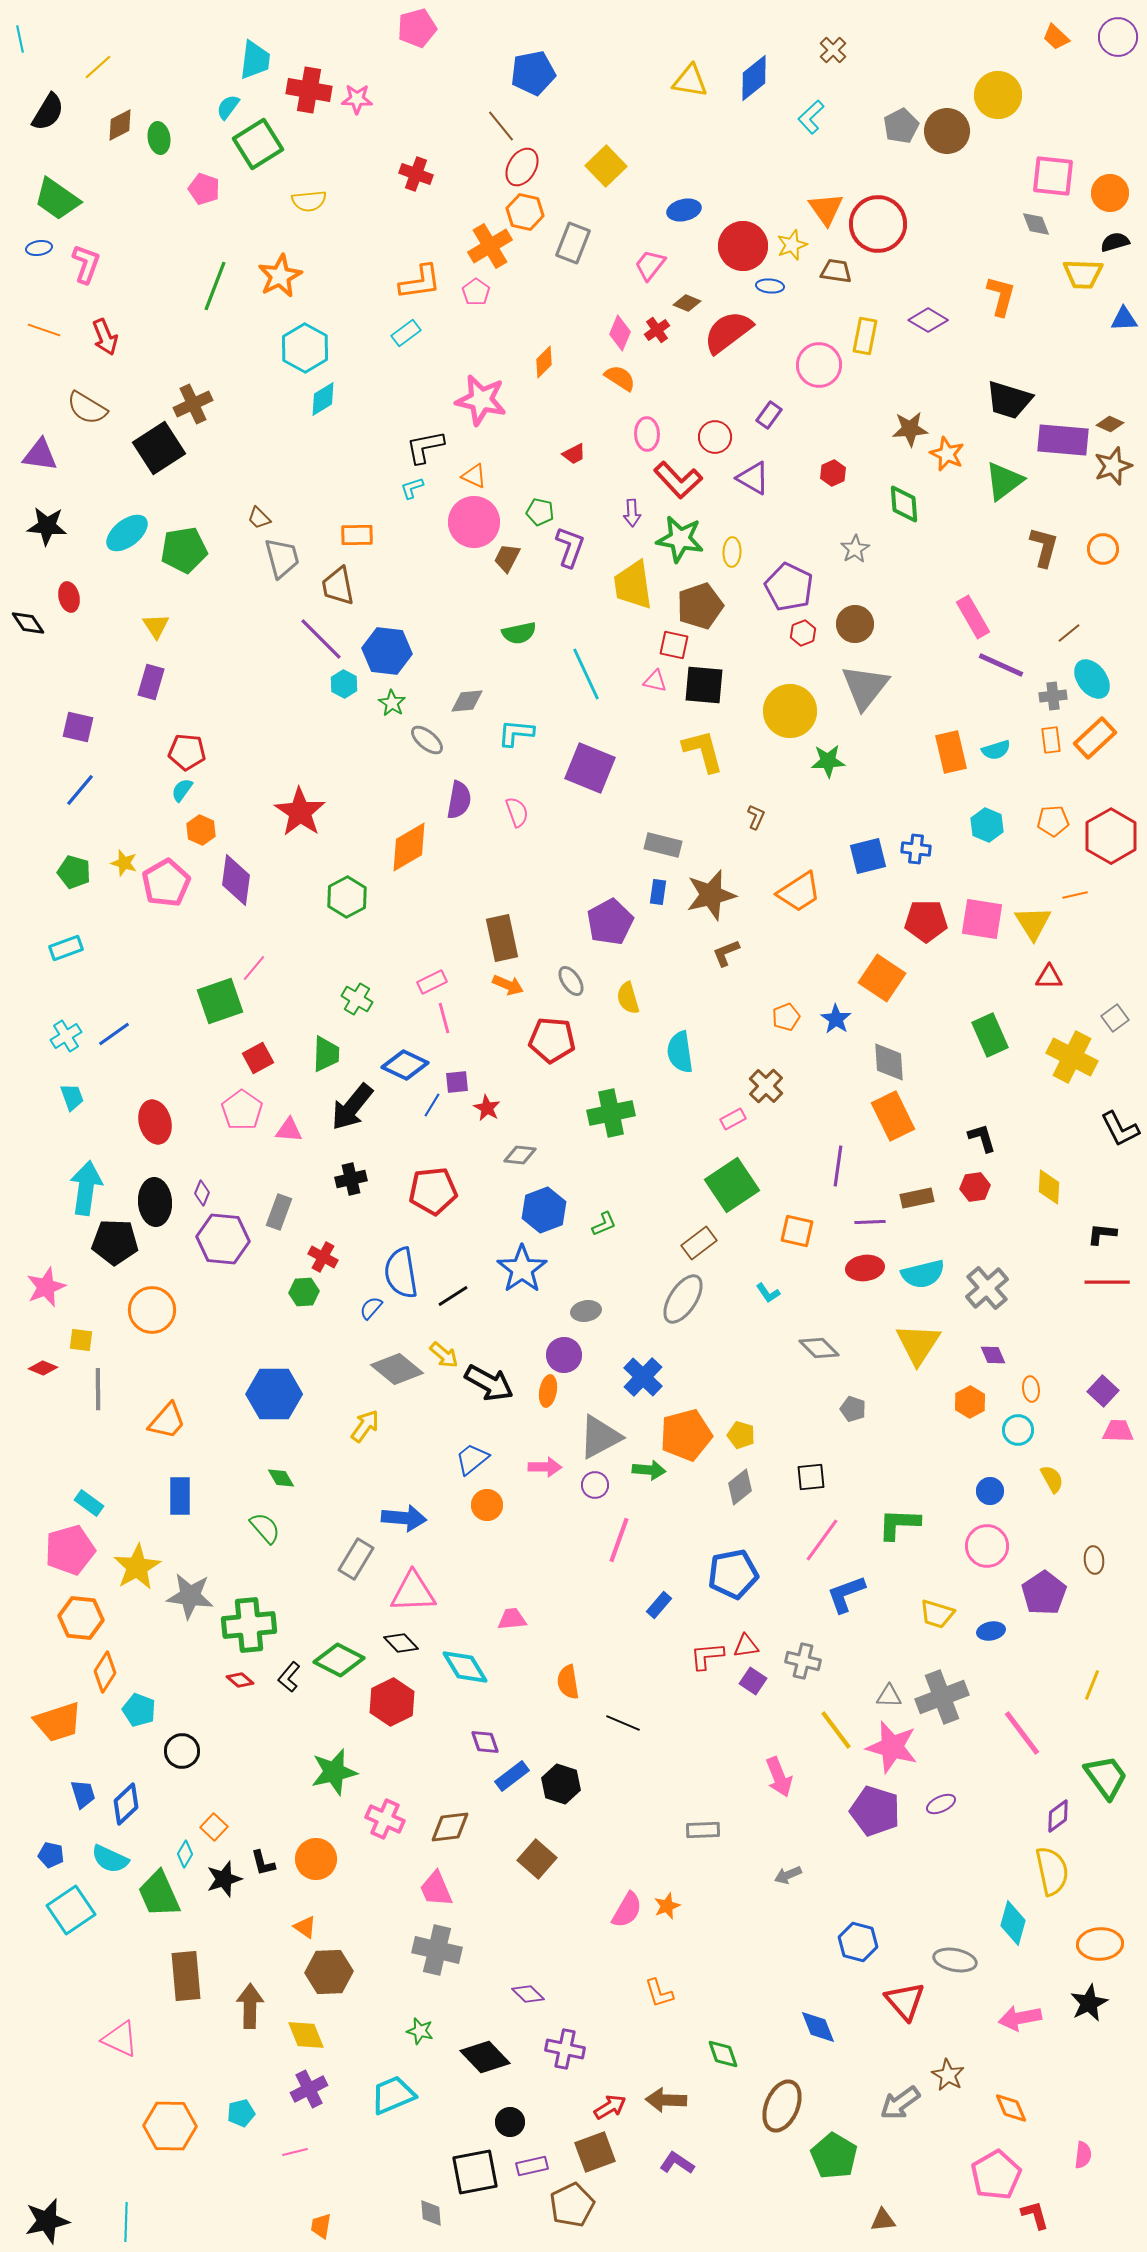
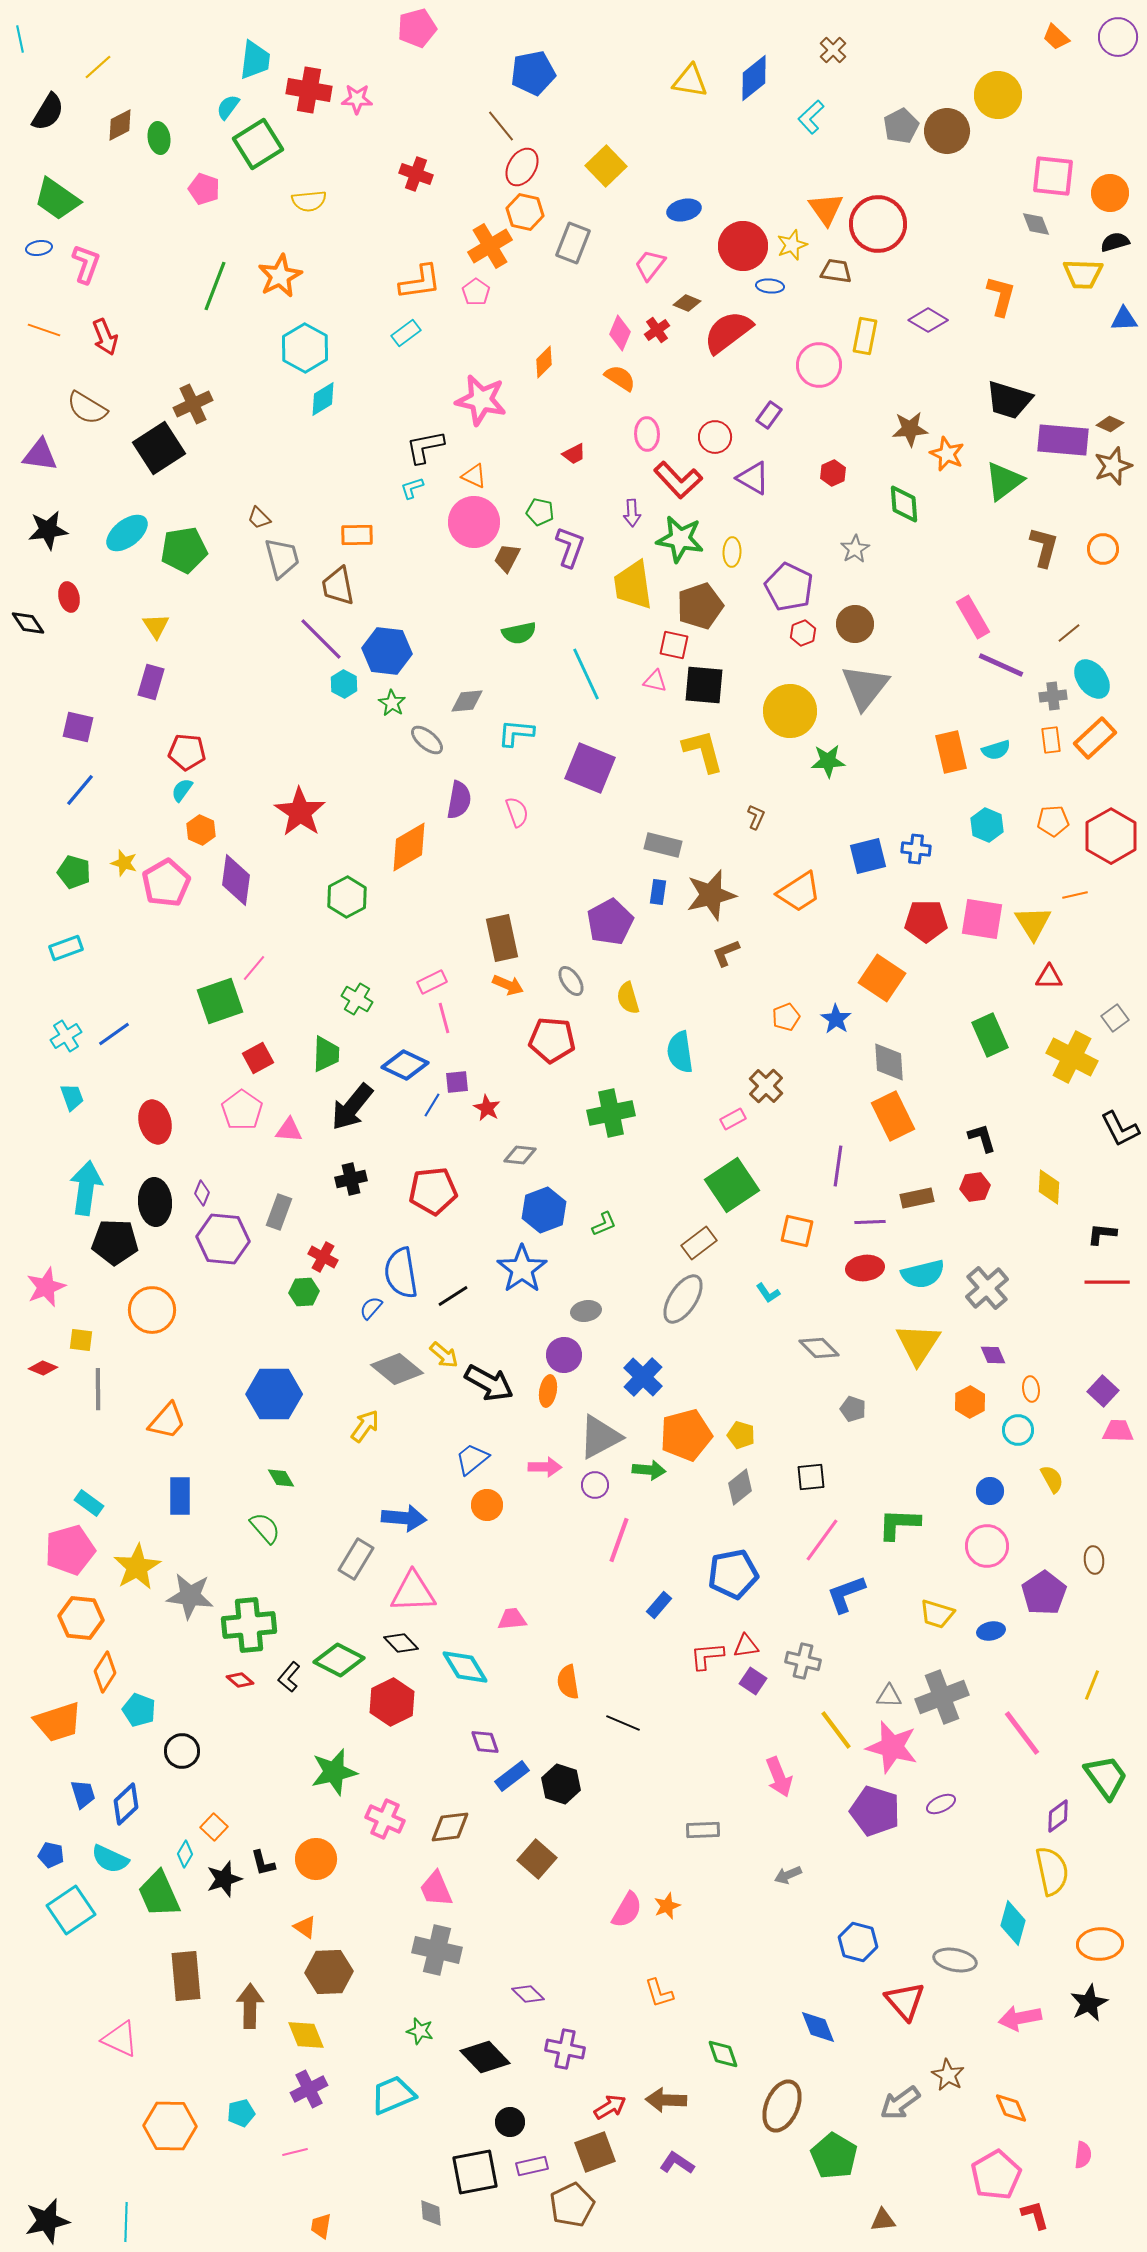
black star at (47, 526): moved 1 px right, 4 px down; rotated 12 degrees counterclockwise
